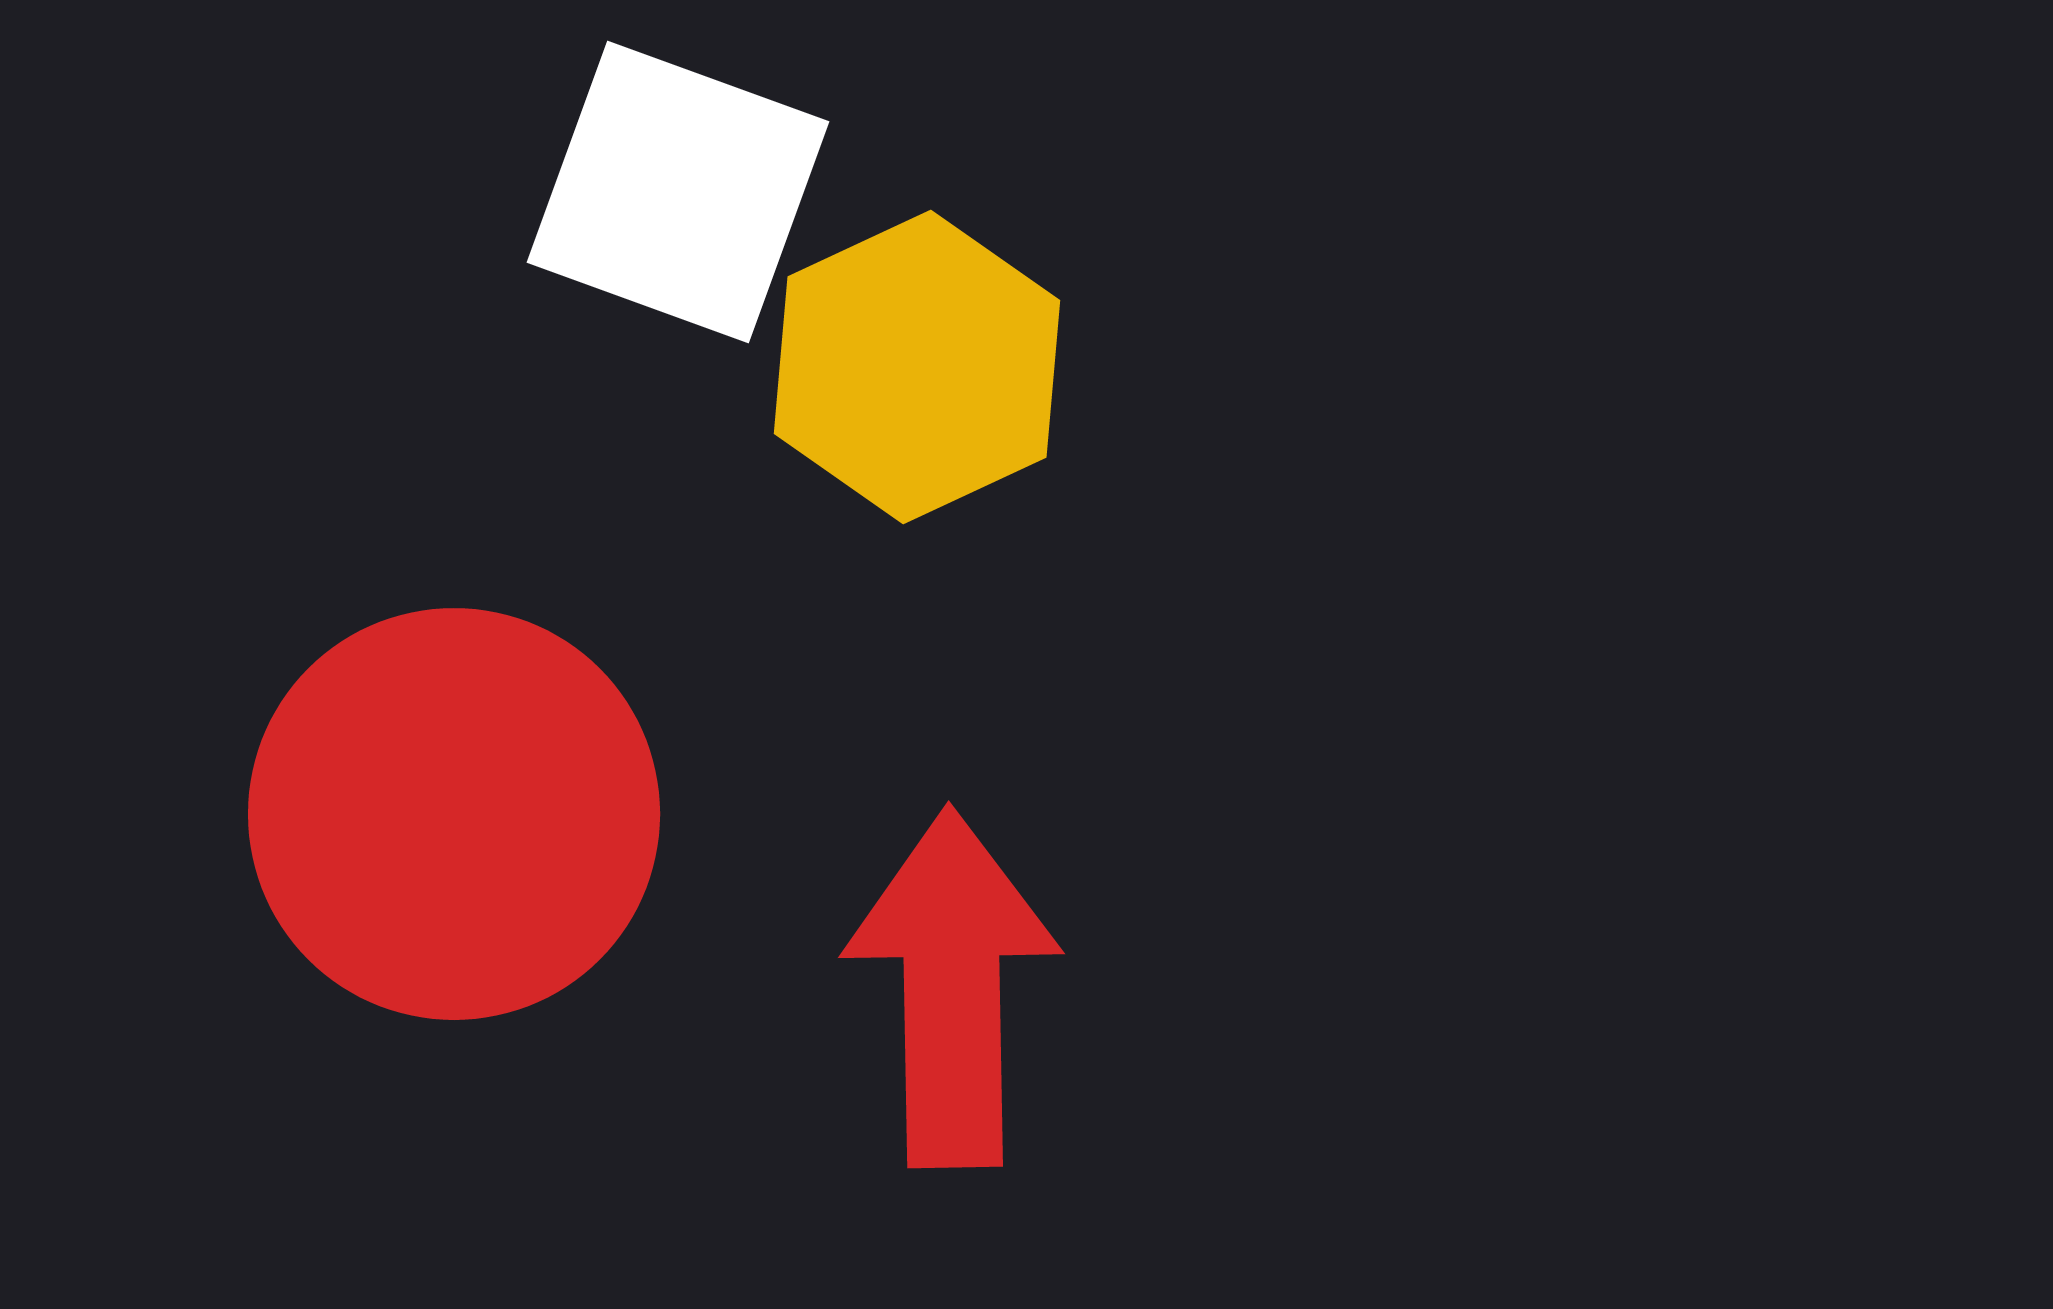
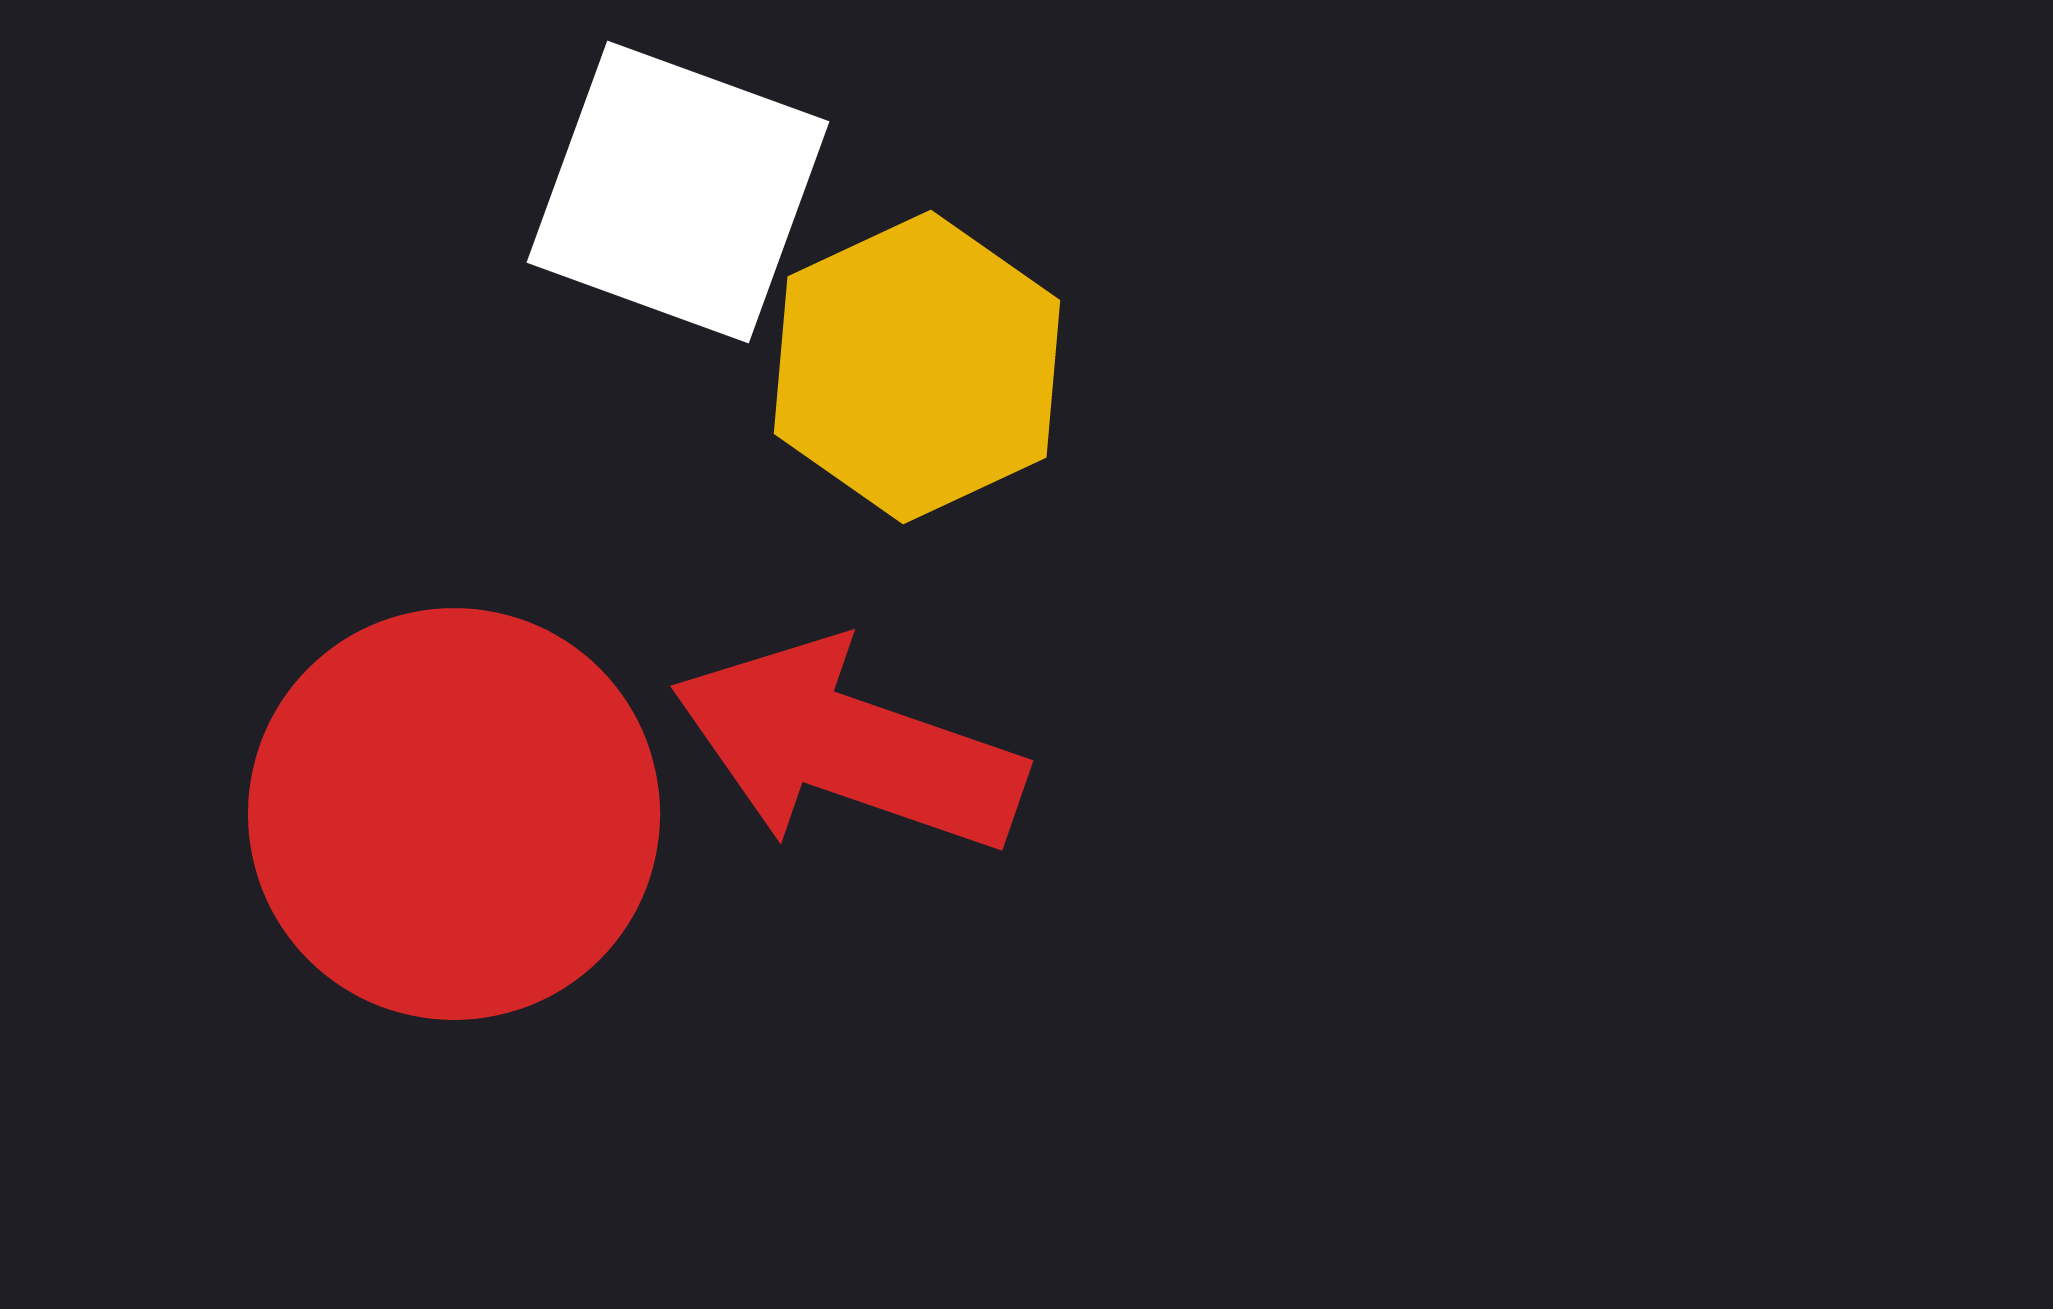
red arrow: moved 104 px left, 241 px up; rotated 70 degrees counterclockwise
